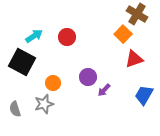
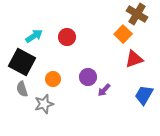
orange circle: moved 4 px up
gray semicircle: moved 7 px right, 20 px up
